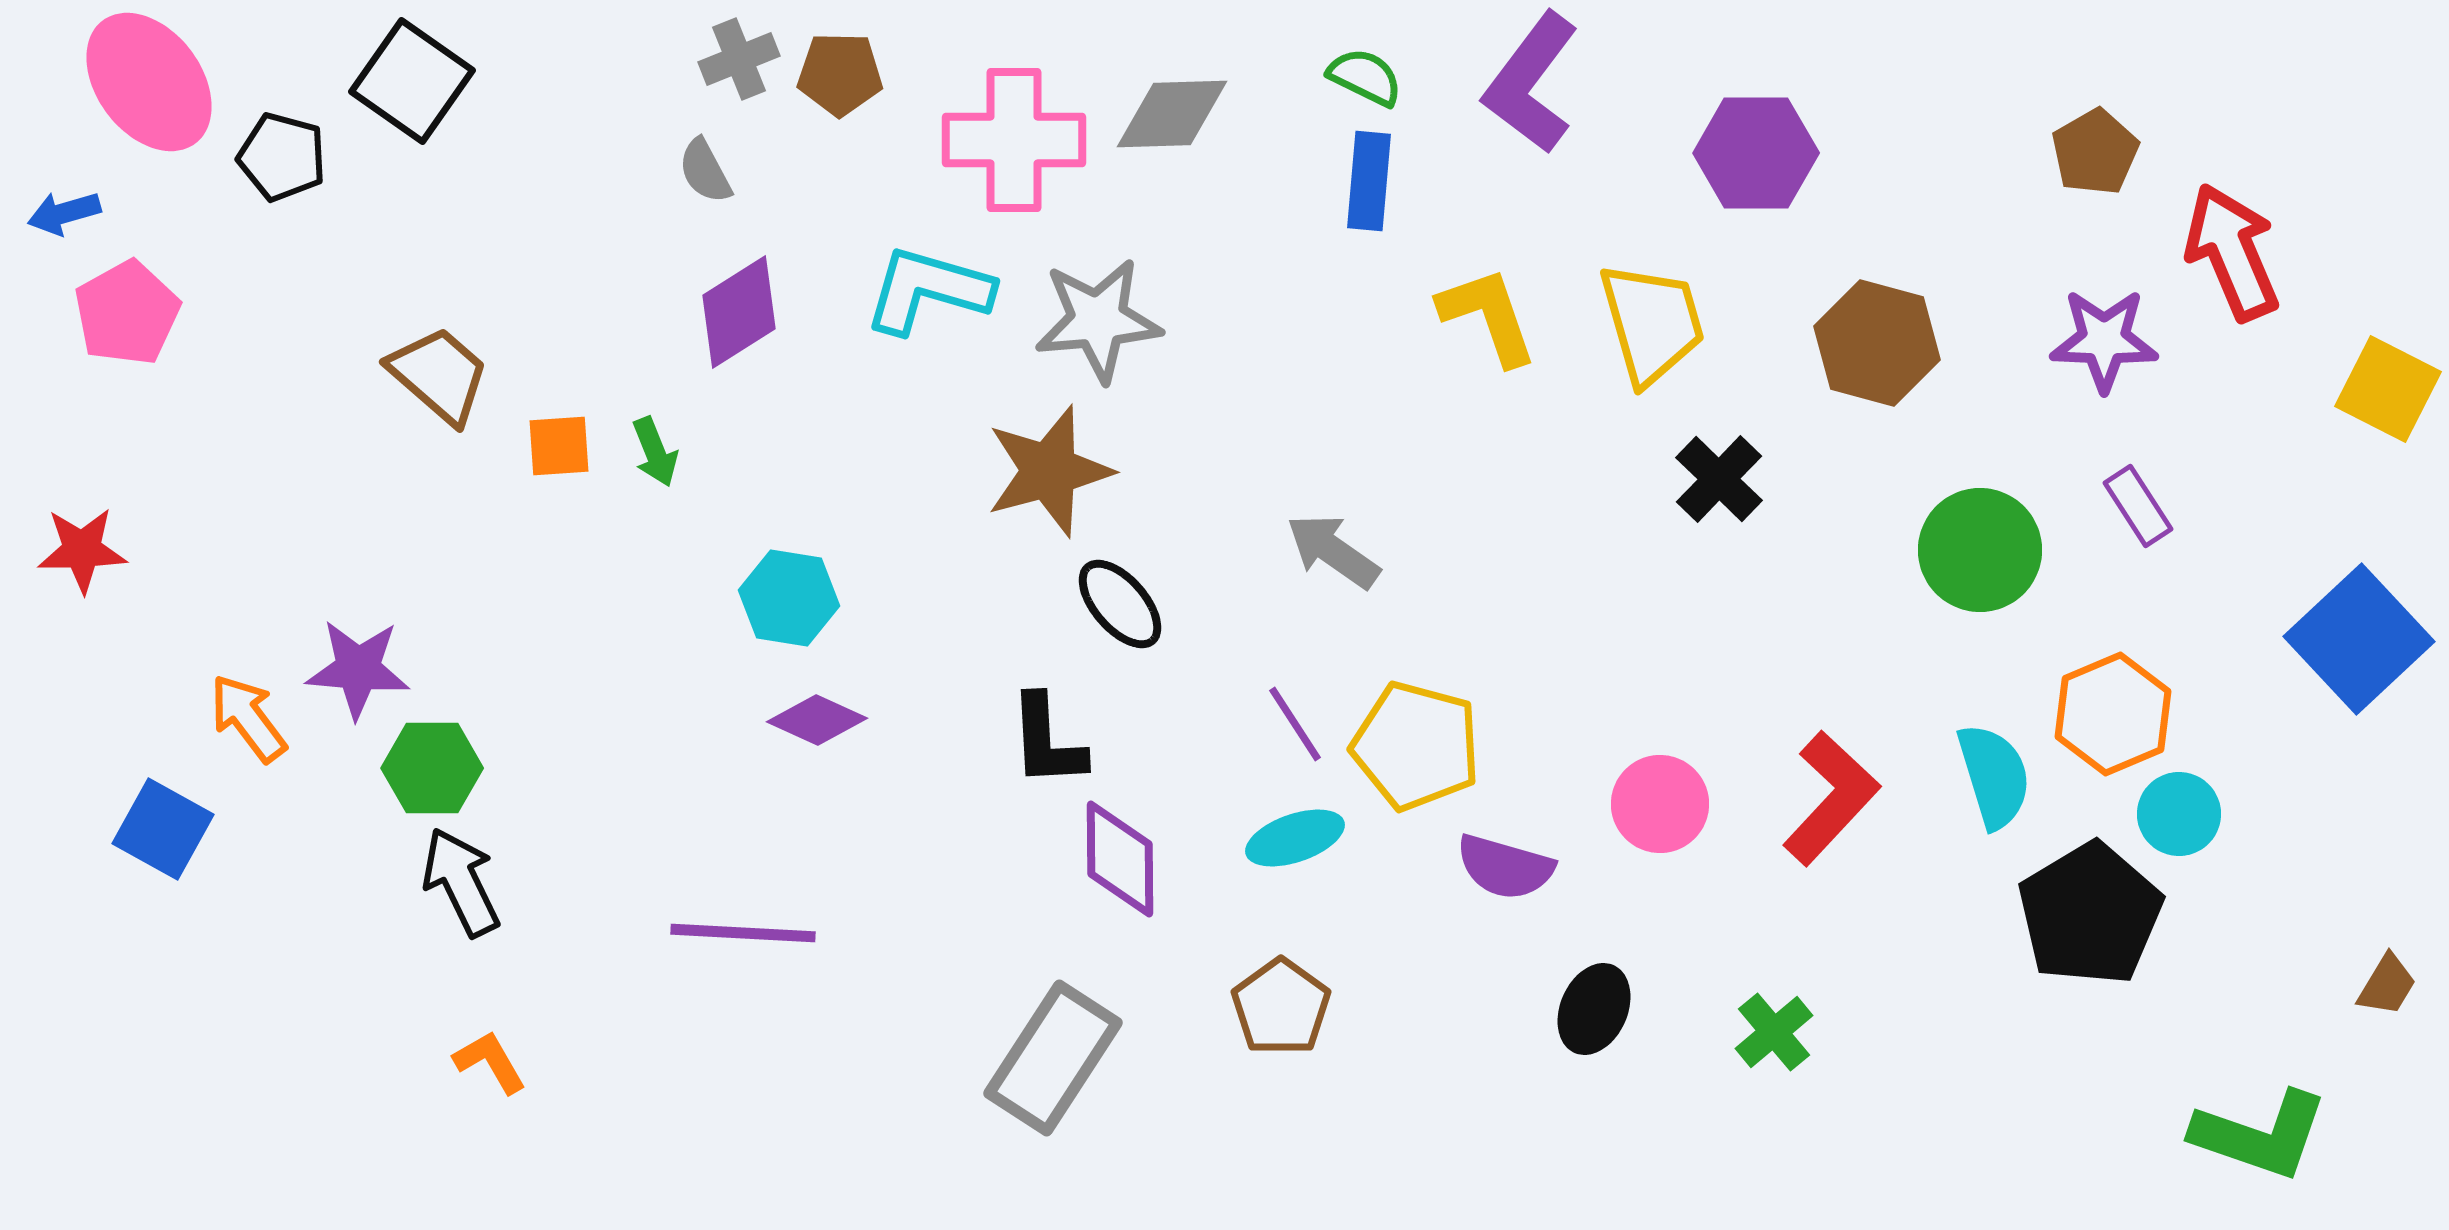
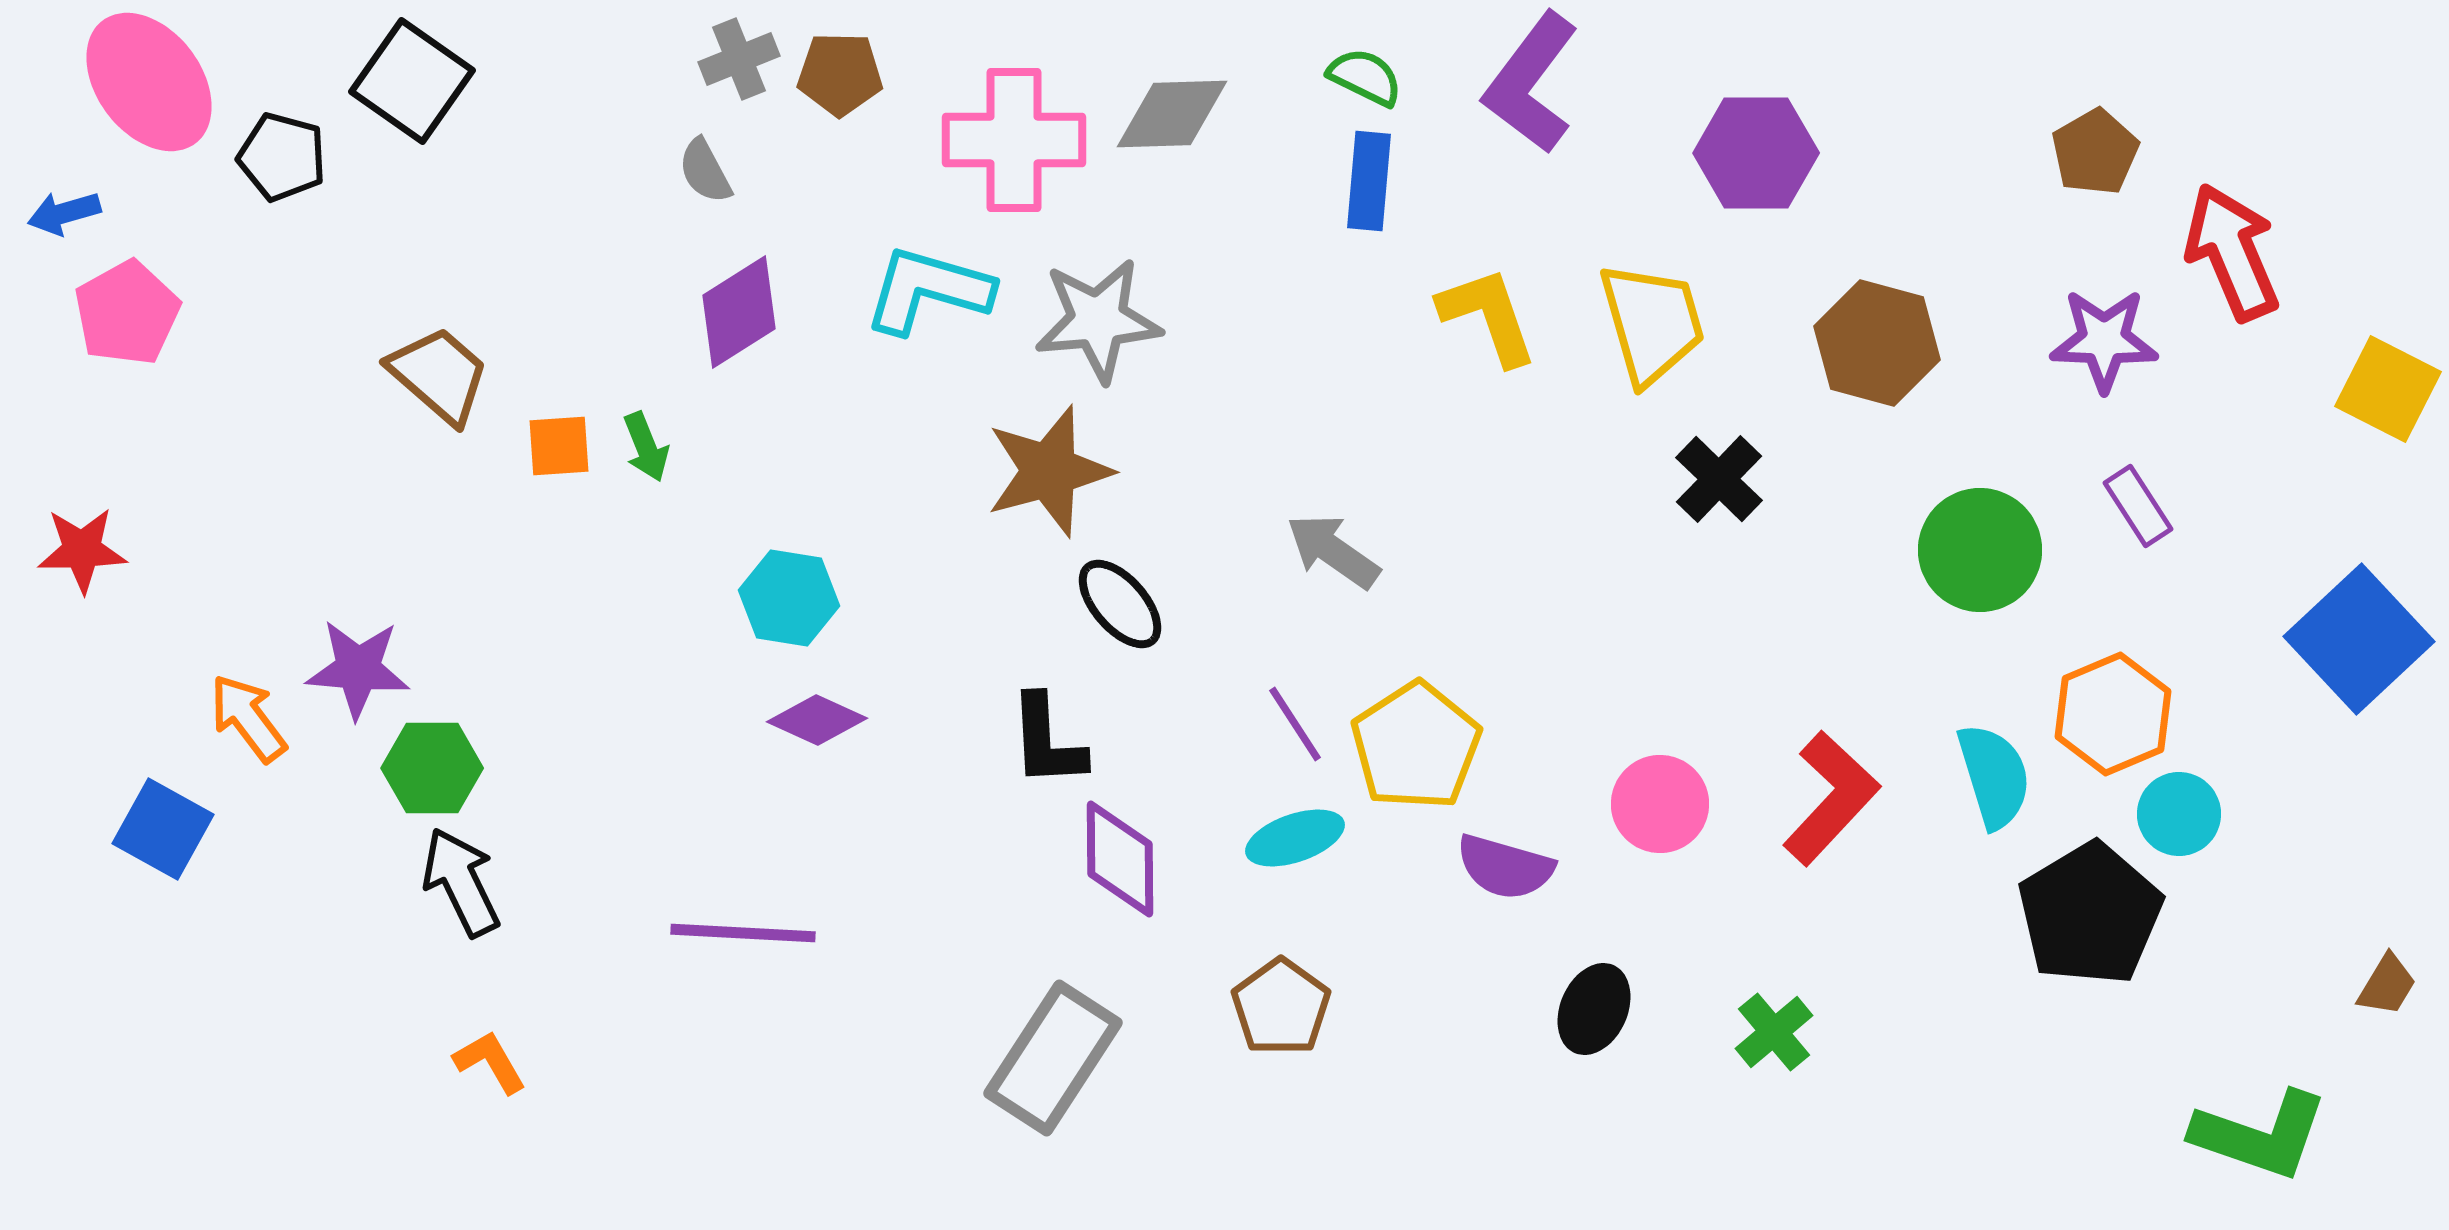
green arrow at (655, 452): moved 9 px left, 5 px up
yellow pentagon at (1416, 746): rotated 24 degrees clockwise
